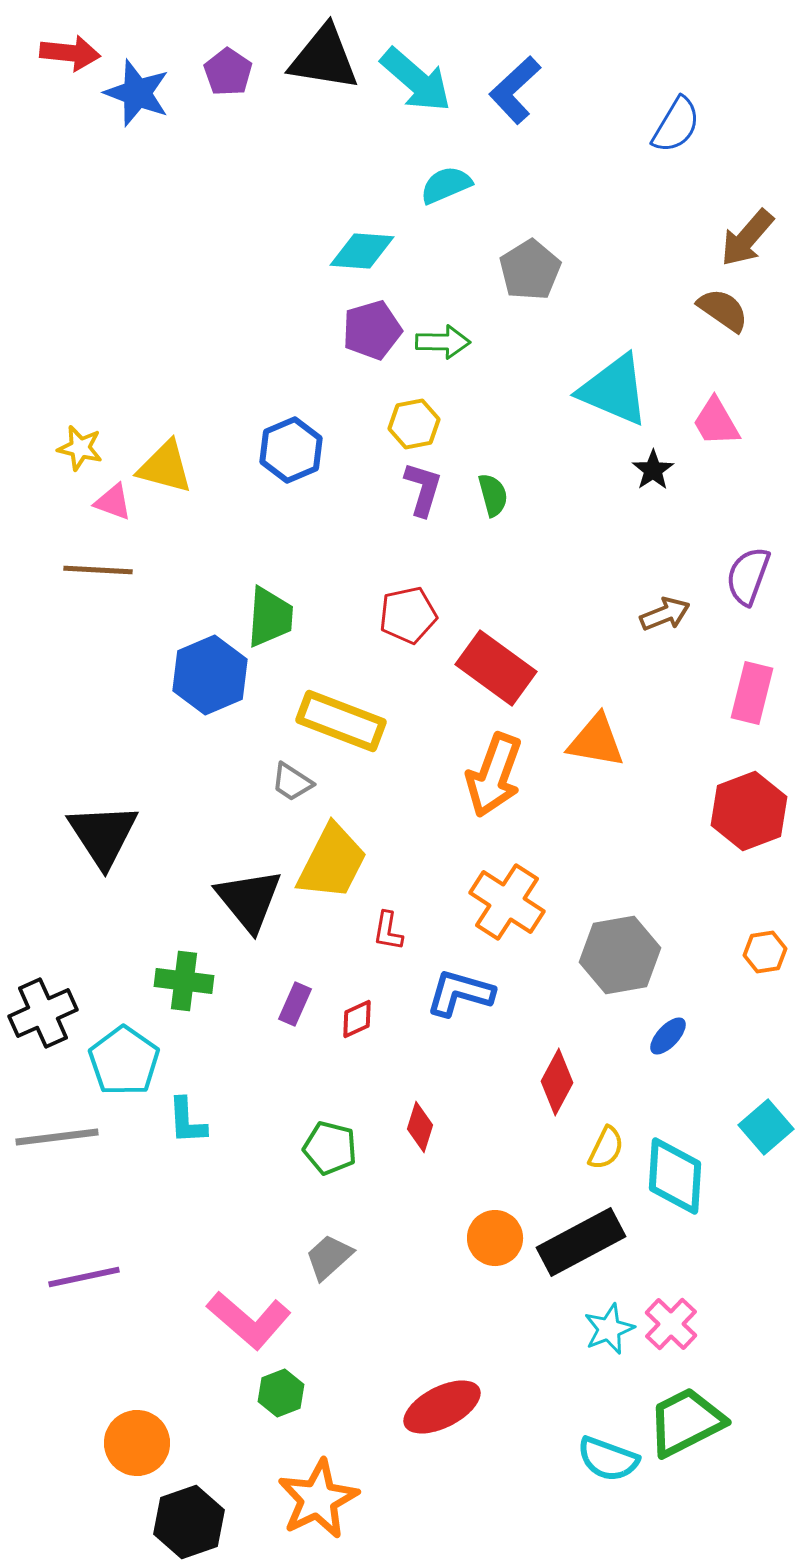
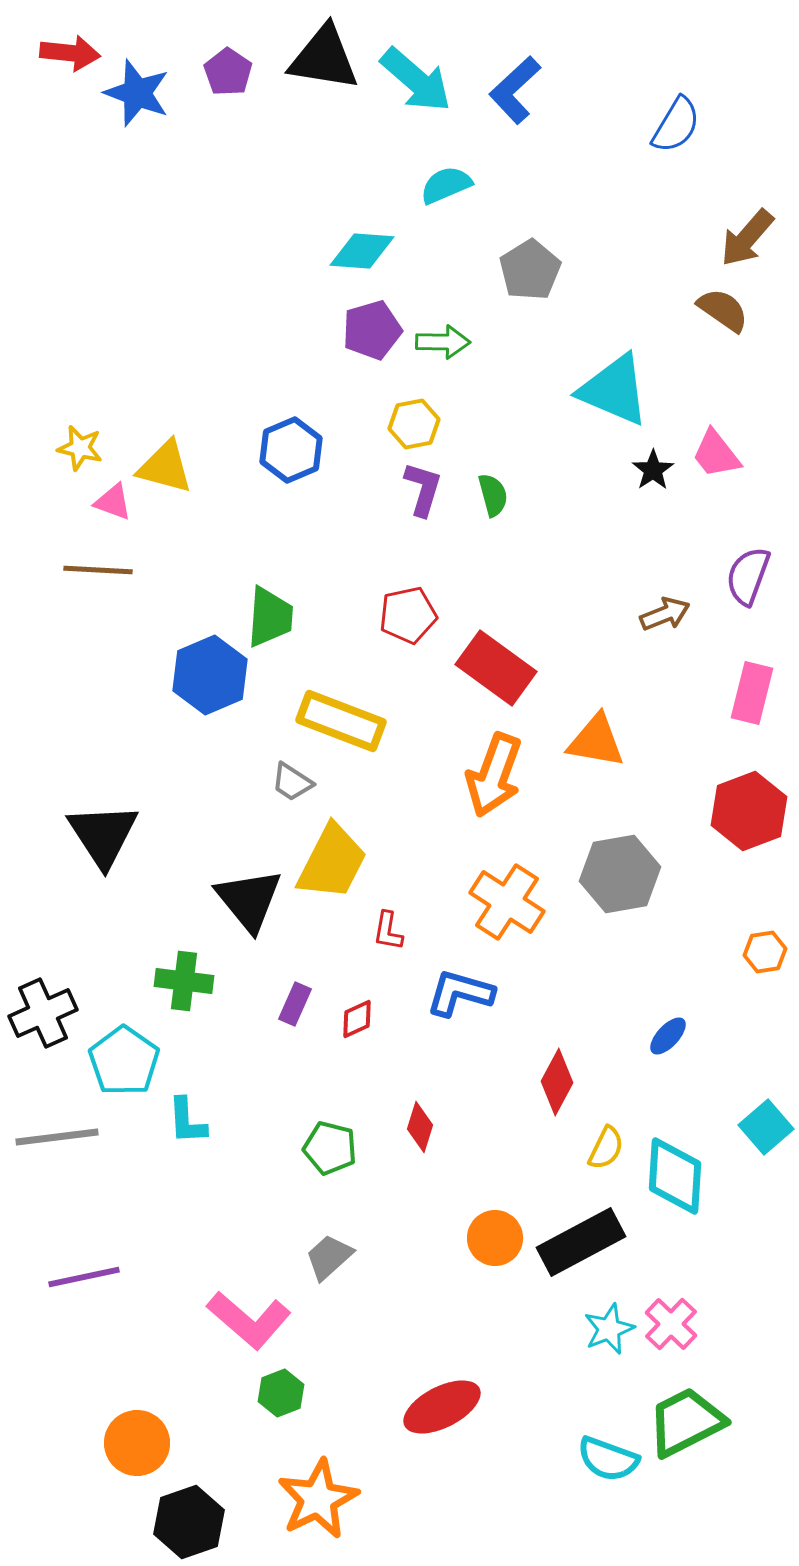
pink trapezoid at (716, 422): moved 32 px down; rotated 8 degrees counterclockwise
gray hexagon at (620, 955): moved 81 px up
